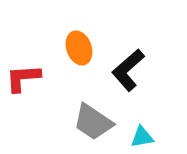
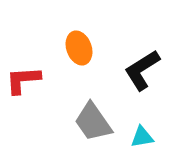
black L-shape: moved 14 px right; rotated 9 degrees clockwise
red L-shape: moved 2 px down
gray trapezoid: rotated 21 degrees clockwise
